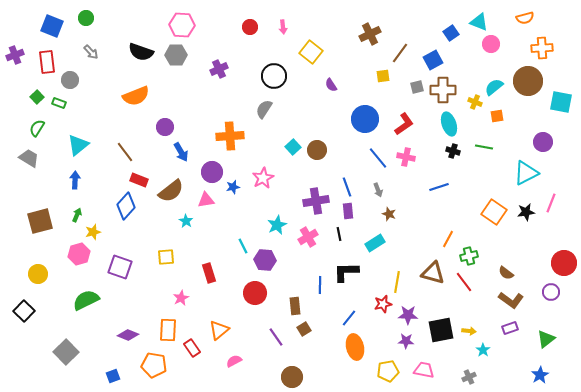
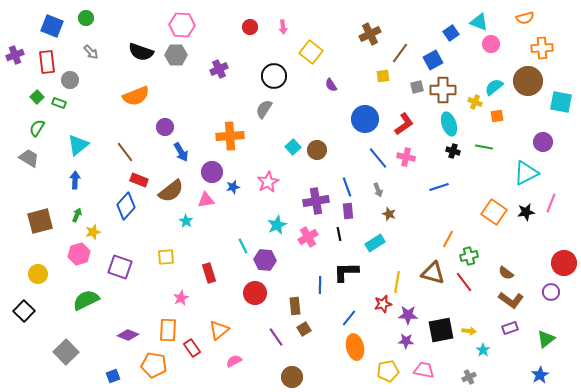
pink star at (263, 178): moved 5 px right, 4 px down
